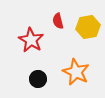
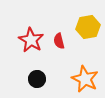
red semicircle: moved 1 px right, 20 px down
orange star: moved 9 px right, 7 px down
black circle: moved 1 px left
